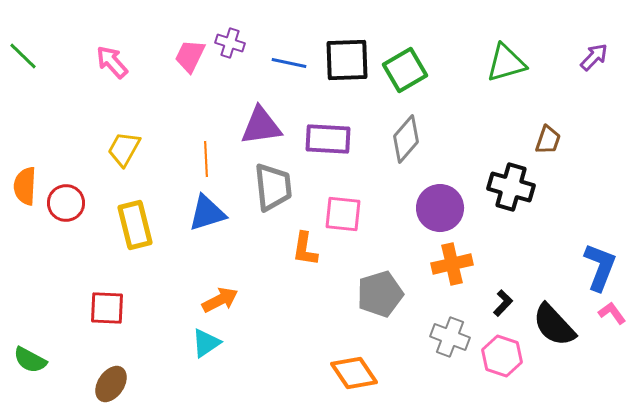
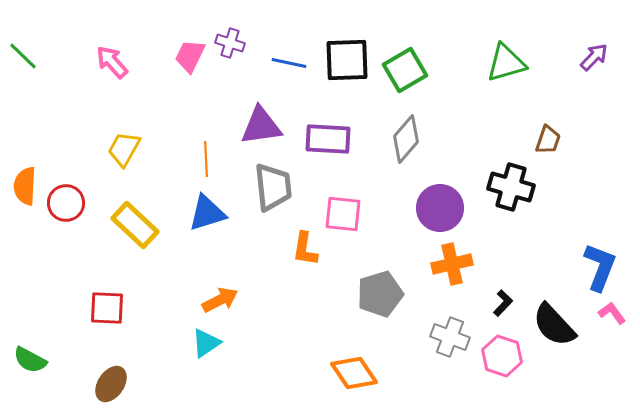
yellow rectangle: rotated 33 degrees counterclockwise
